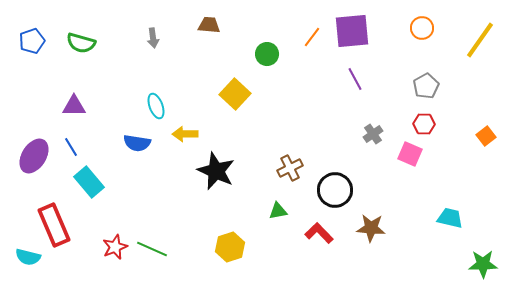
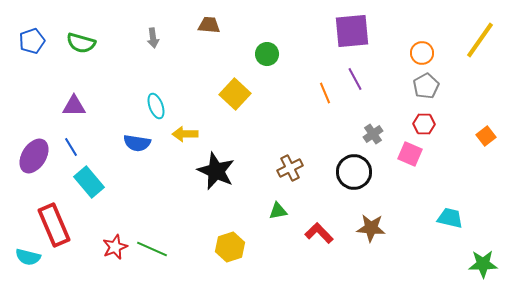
orange circle: moved 25 px down
orange line: moved 13 px right, 56 px down; rotated 60 degrees counterclockwise
black circle: moved 19 px right, 18 px up
